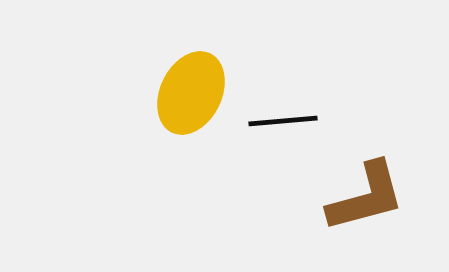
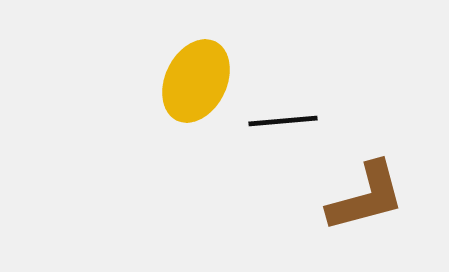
yellow ellipse: moved 5 px right, 12 px up
